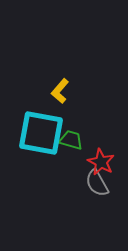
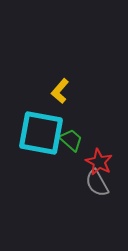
green trapezoid: rotated 25 degrees clockwise
red star: moved 2 px left
